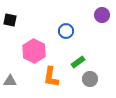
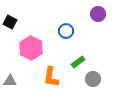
purple circle: moved 4 px left, 1 px up
black square: moved 2 px down; rotated 16 degrees clockwise
pink hexagon: moved 3 px left, 3 px up
gray circle: moved 3 px right
